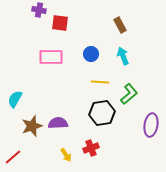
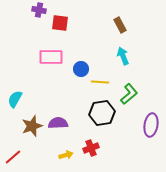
blue circle: moved 10 px left, 15 px down
yellow arrow: rotated 72 degrees counterclockwise
